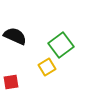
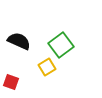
black semicircle: moved 4 px right, 5 px down
red square: rotated 28 degrees clockwise
